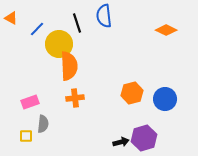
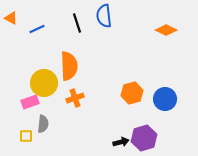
blue line: rotated 21 degrees clockwise
yellow circle: moved 15 px left, 39 px down
orange cross: rotated 12 degrees counterclockwise
